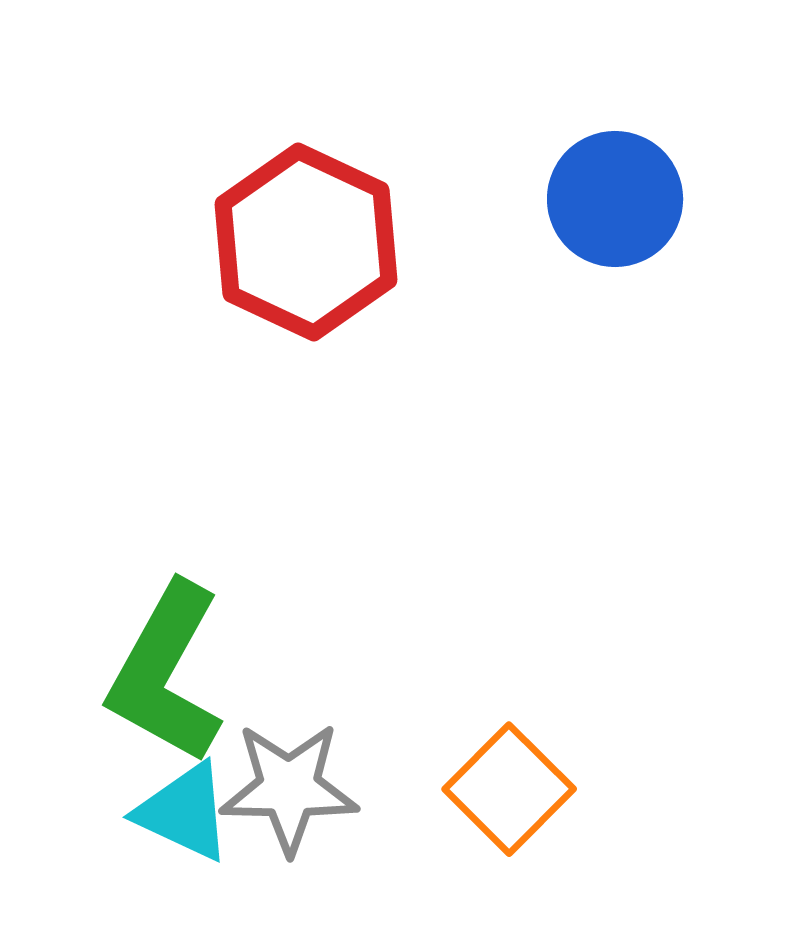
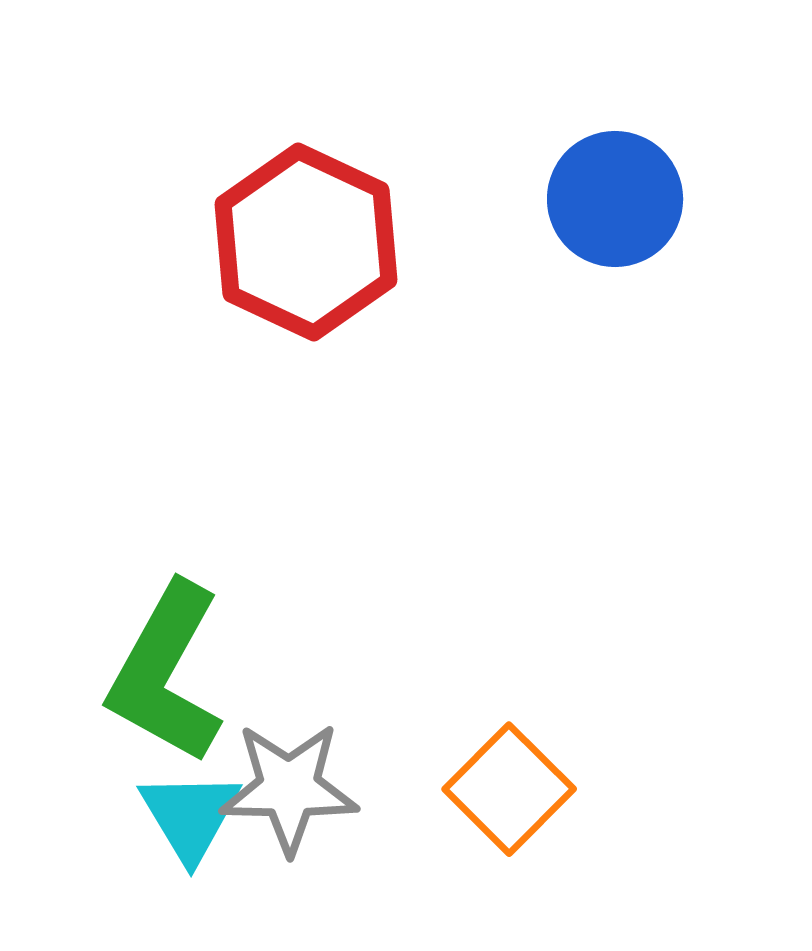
cyan triangle: moved 6 px right, 4 px down; rotated 34 degrees clockwise
